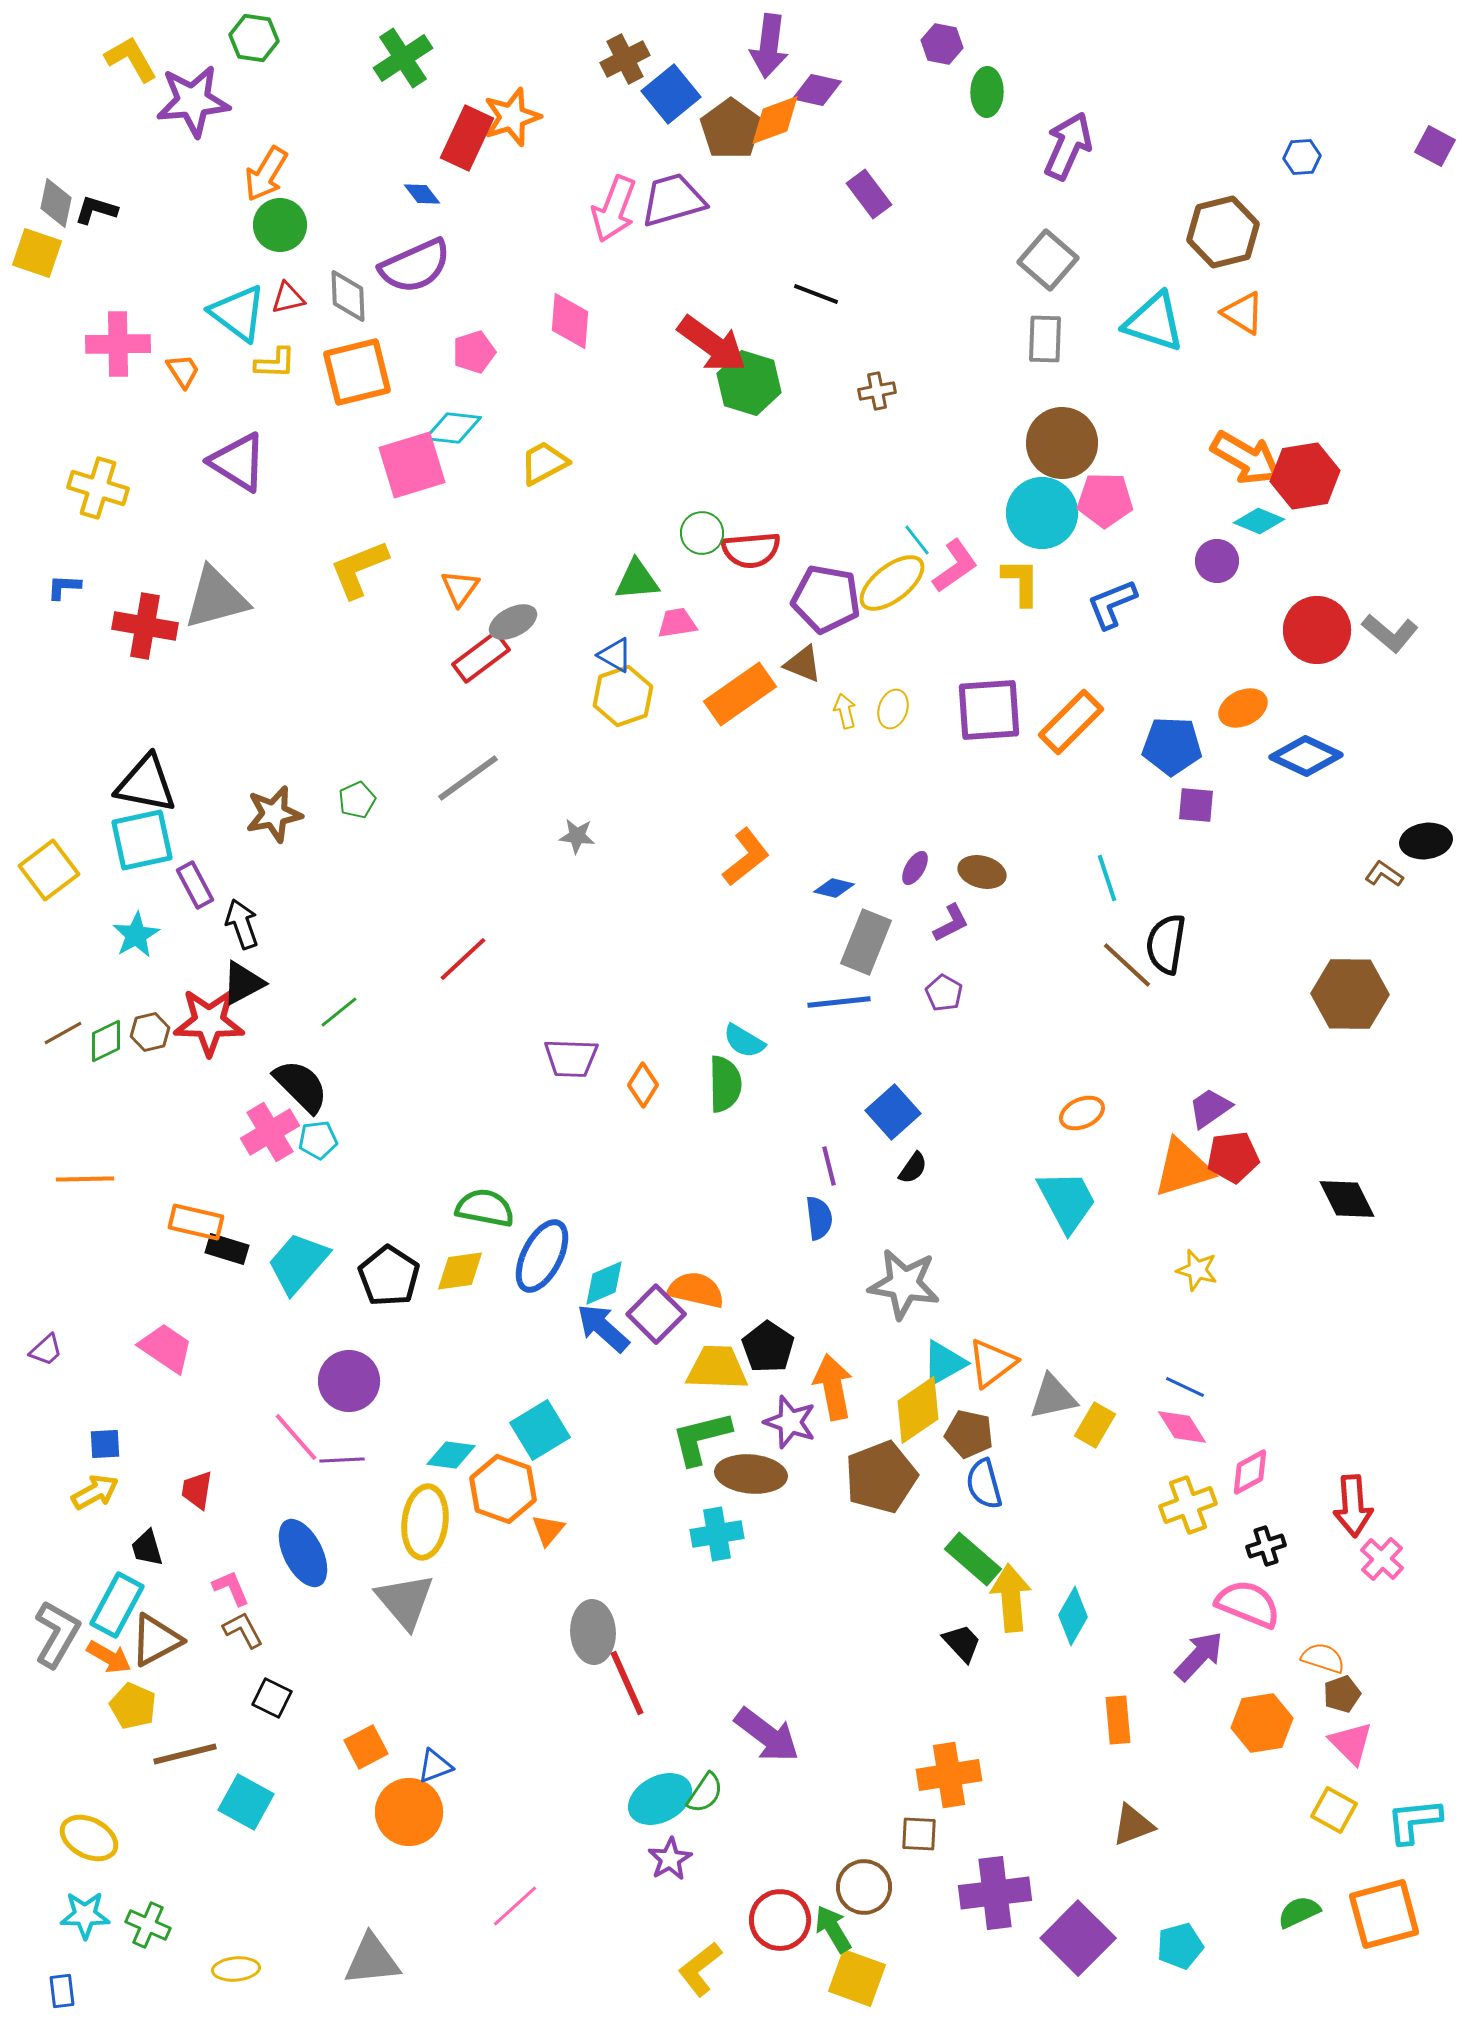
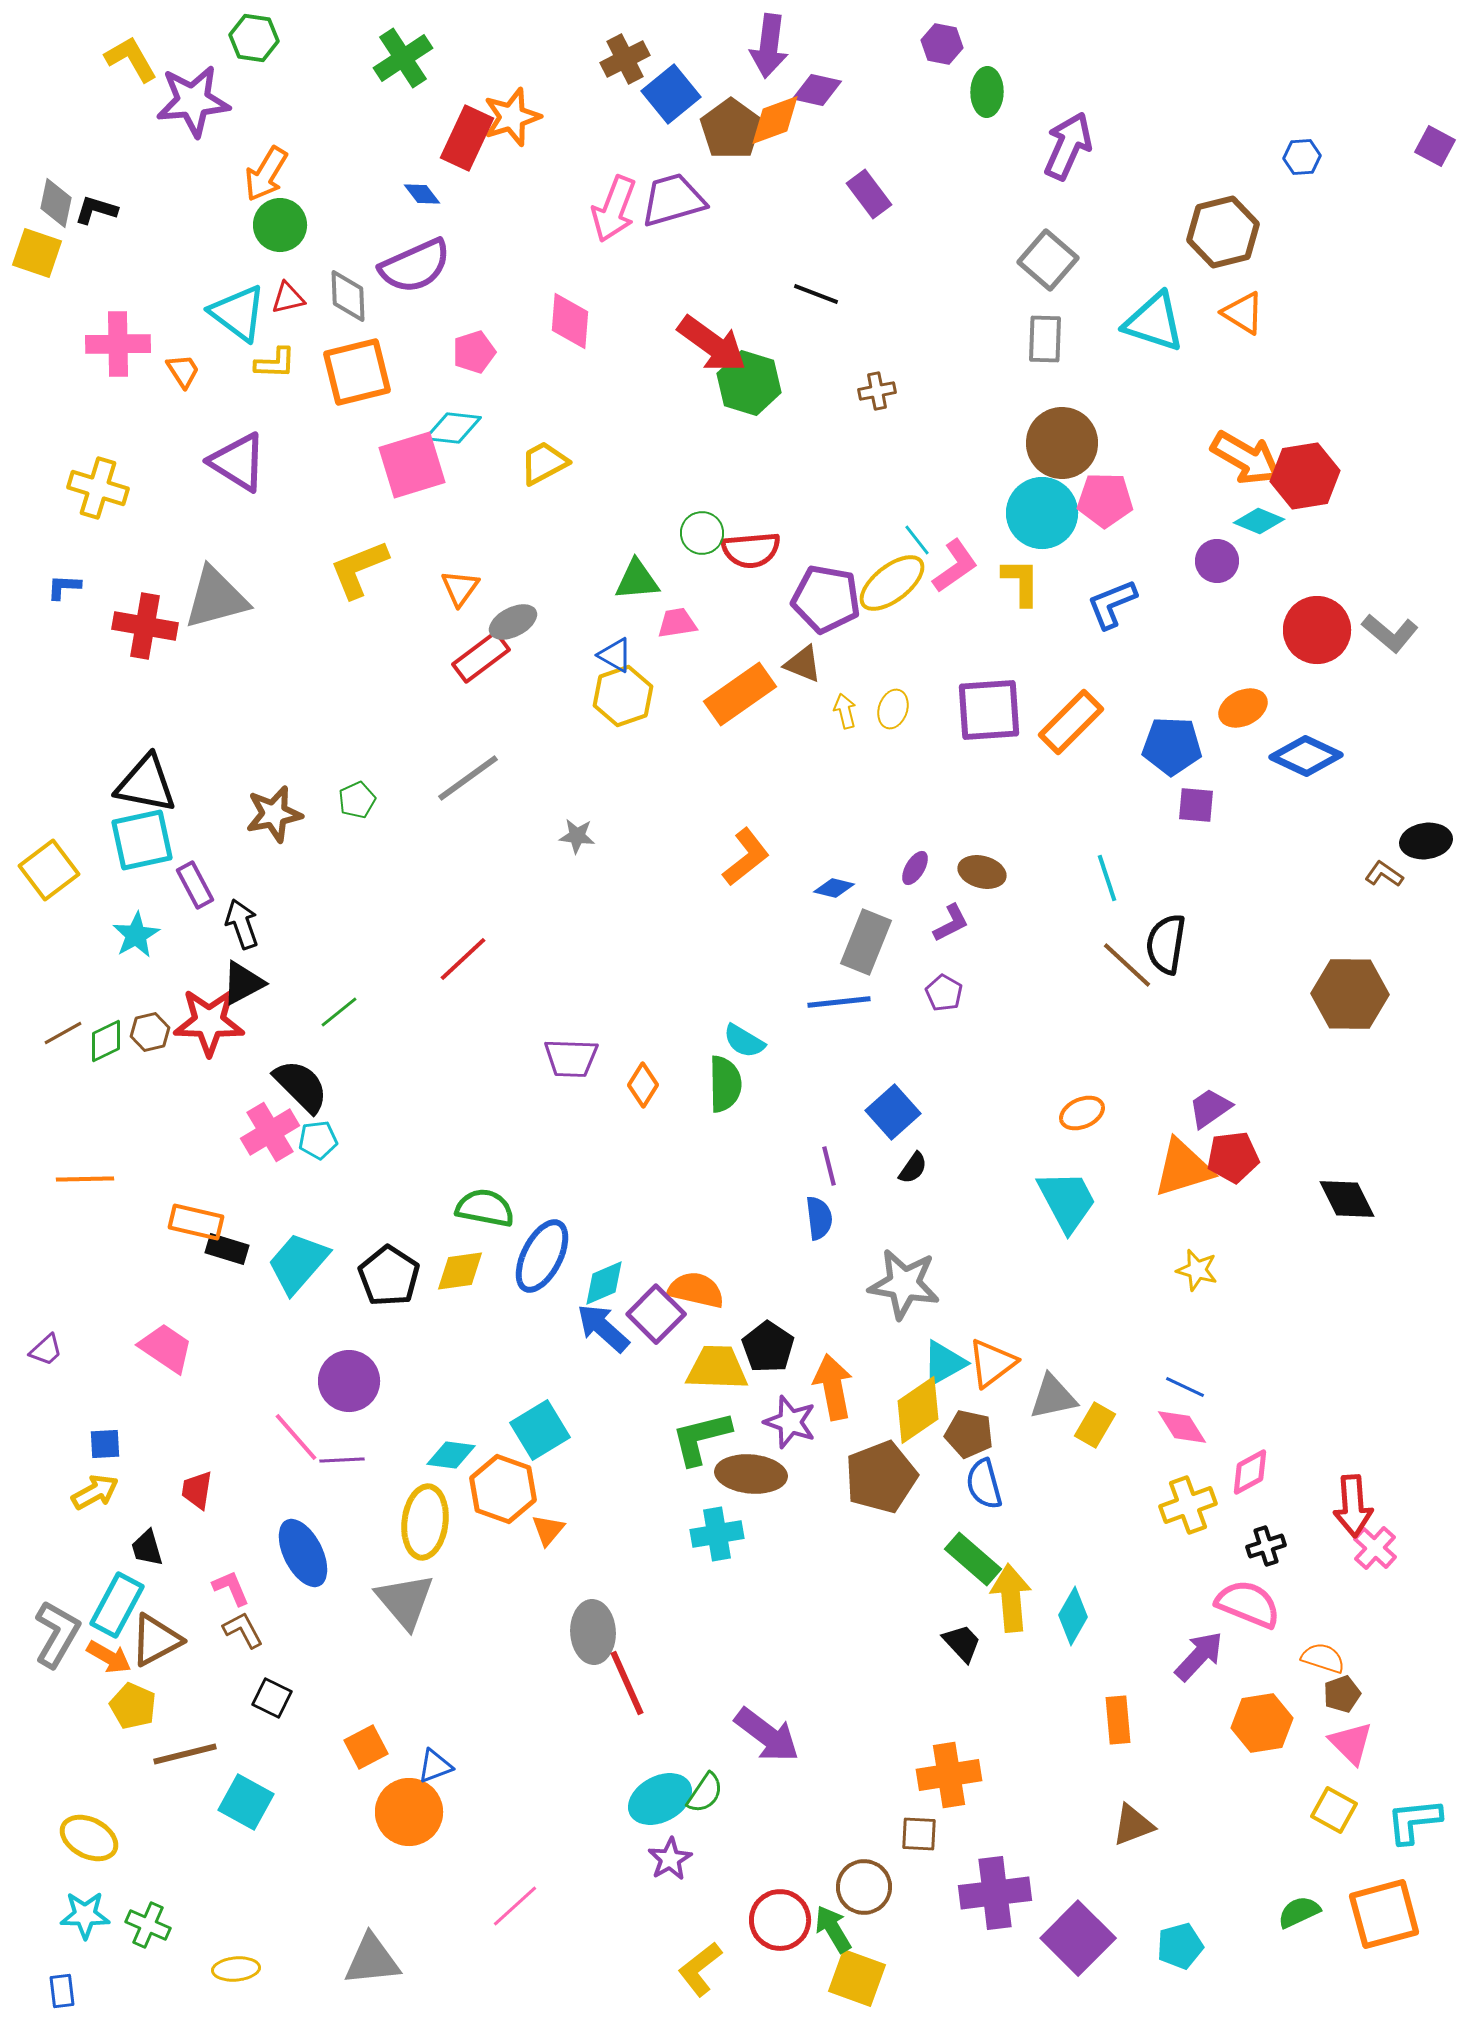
pink cross at (1382, 1559): moved 7 px left, 11 px up
